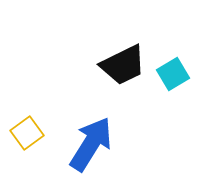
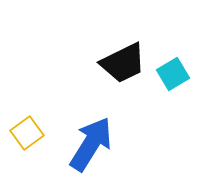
black trapezoid: moved 2 px up
